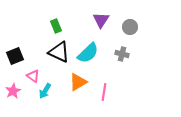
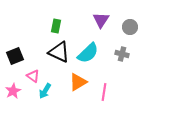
green rectangle: rotated 32 degrees clockwise
